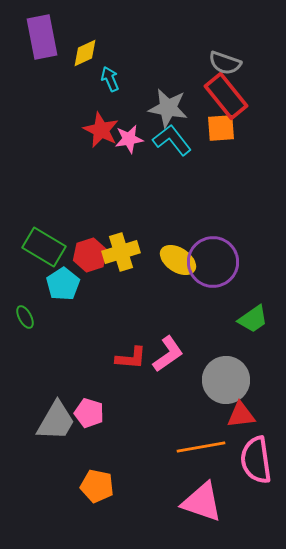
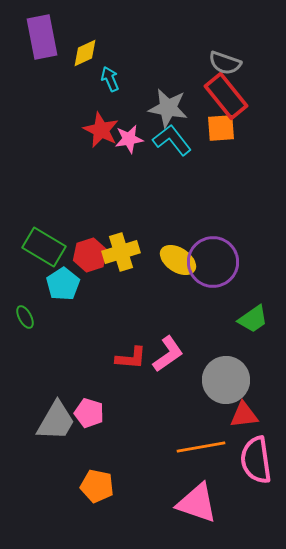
red triangle: moved 3 px right
pink triangle: moved 5 px left, 1 px down
